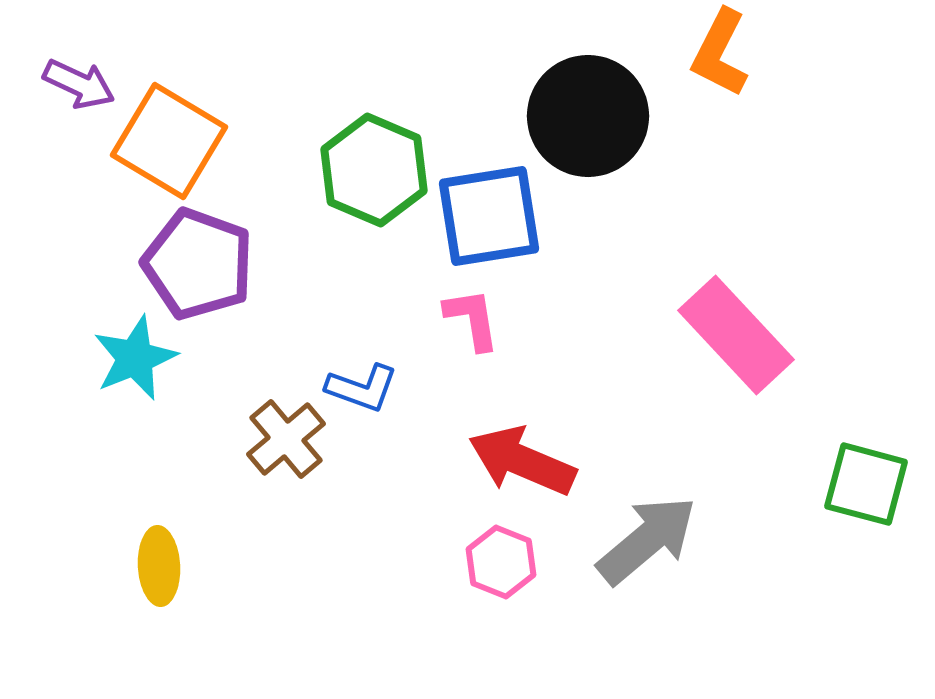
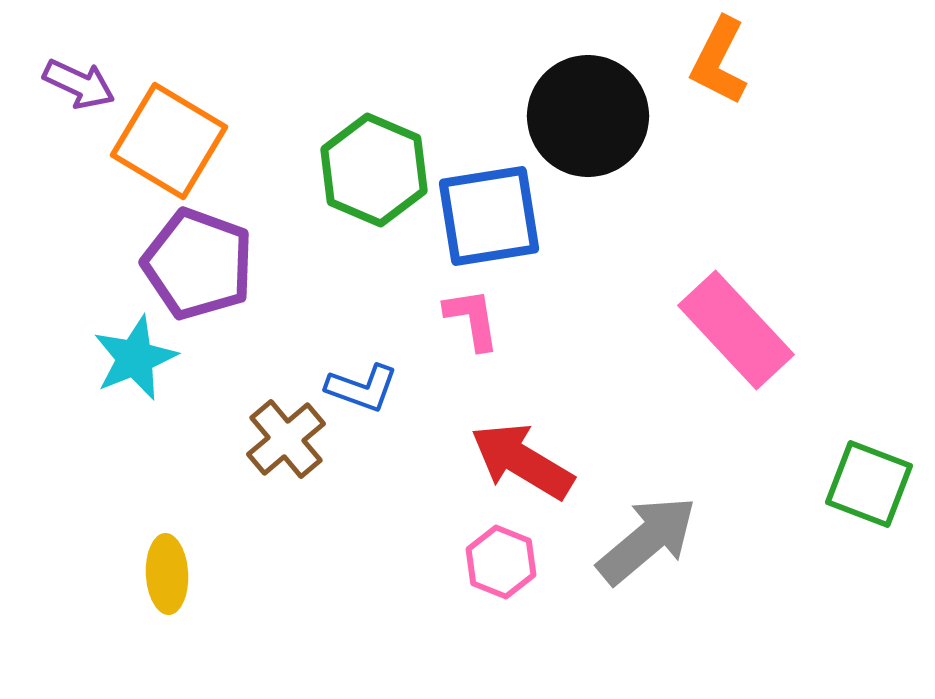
orange L-shape: moved 1 px left, 8 px down
pink rectangle: moved 5 px up
red arrow: rotated 8 degrees clockwise
green square: moved 3 px right; rotated 6 degrees clockwise
yellow ellipse: moved 8 px right, 8 px down
